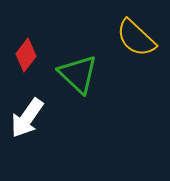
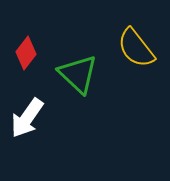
yellow semicircle: moved 10 px down; rotated 9 degrees clockwise
red diamond: moved 2 px up
